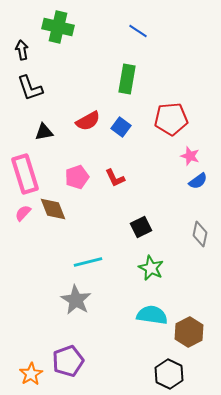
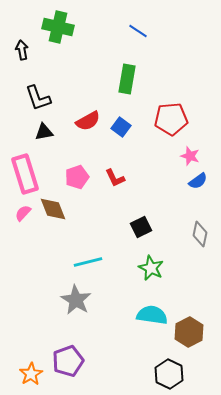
black L-shape: moved 8 px right, 10 px down
